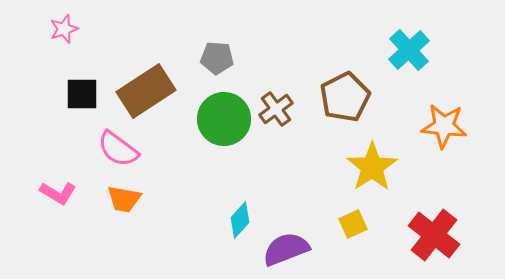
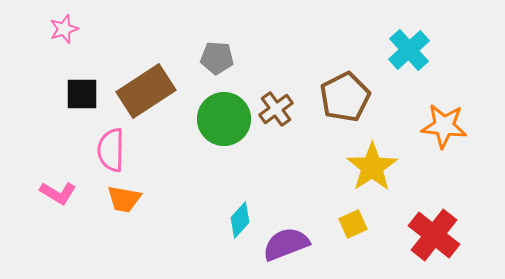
pink semicircle: moved 7 px left, 1 px down; rotated 54 degrees clockwise
purple semicircle: moved 5 px up
